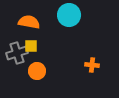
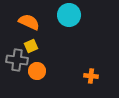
orange semicircle: rotated 15 degrees clockwise
yellow square: rotated 24 degrees counterclockwise
gray cross: moved 7 px down; rotated 25 degrees clockwise
orange cross: moved 1 px left, 11 px down
